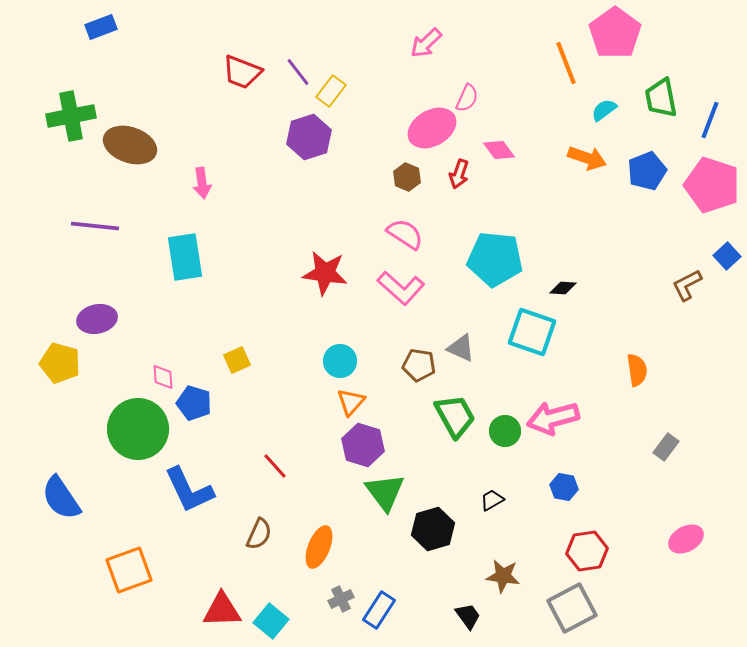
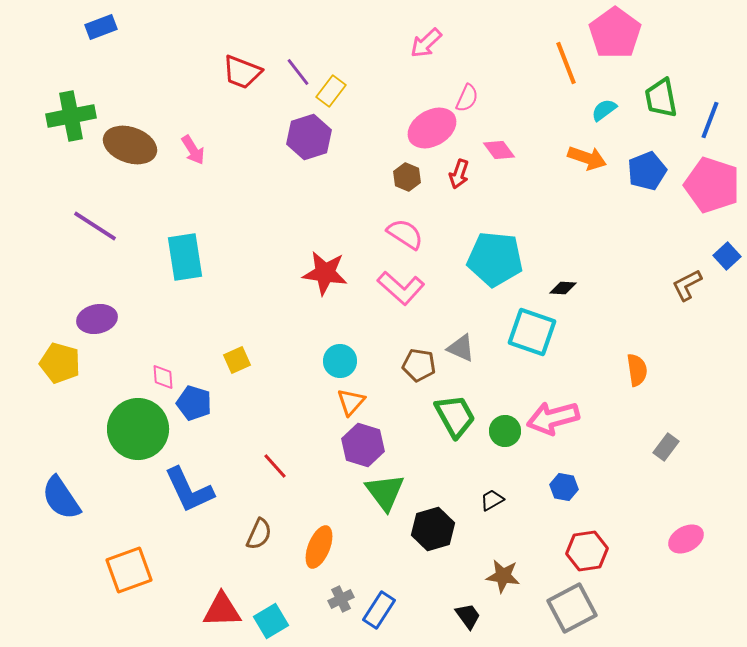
pink arrow at (202, 183): moved 9 px left, 33 px up; rotated 24 degrees counterclockwise
purple line at (95, 226): rotated 27 degrees clockwise
cyan square at (271, 621): rotated 20 degrees clockwise
